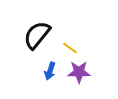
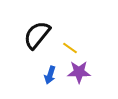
blue arrow: moved 4 px down
